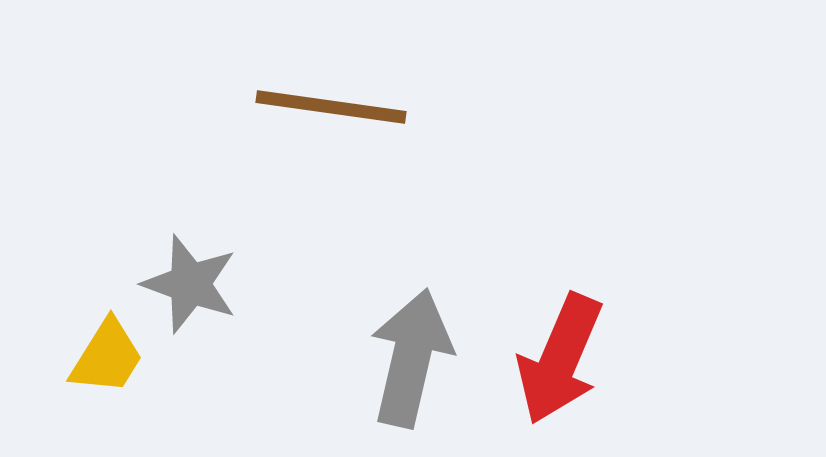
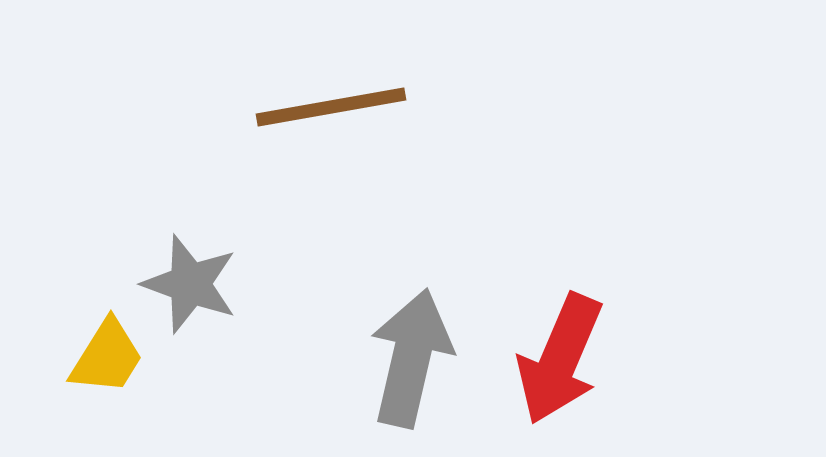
brown line: rotated 18 degrees counterclockwise
